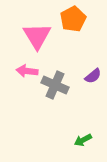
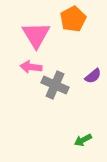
pink triangle: moved 1 px left, 1 px up
pink arrow: moved 4 px right, 4 px up
